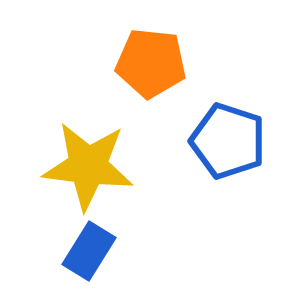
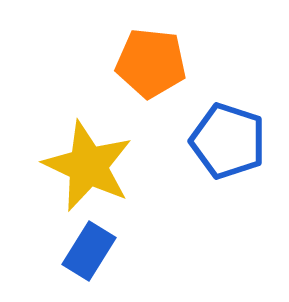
yellow star: rotated 18 degrees clockwise
